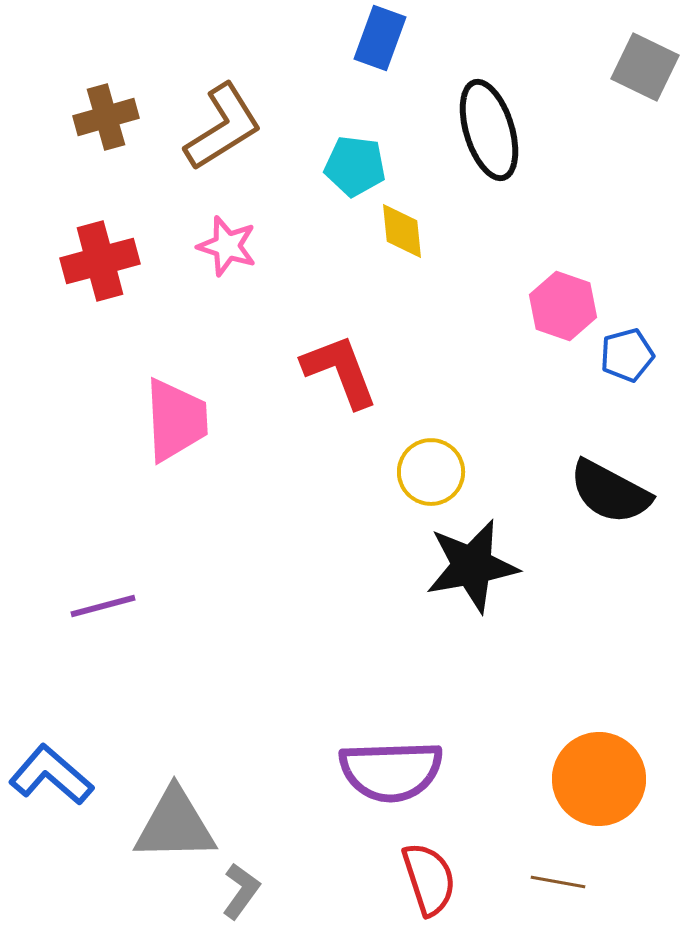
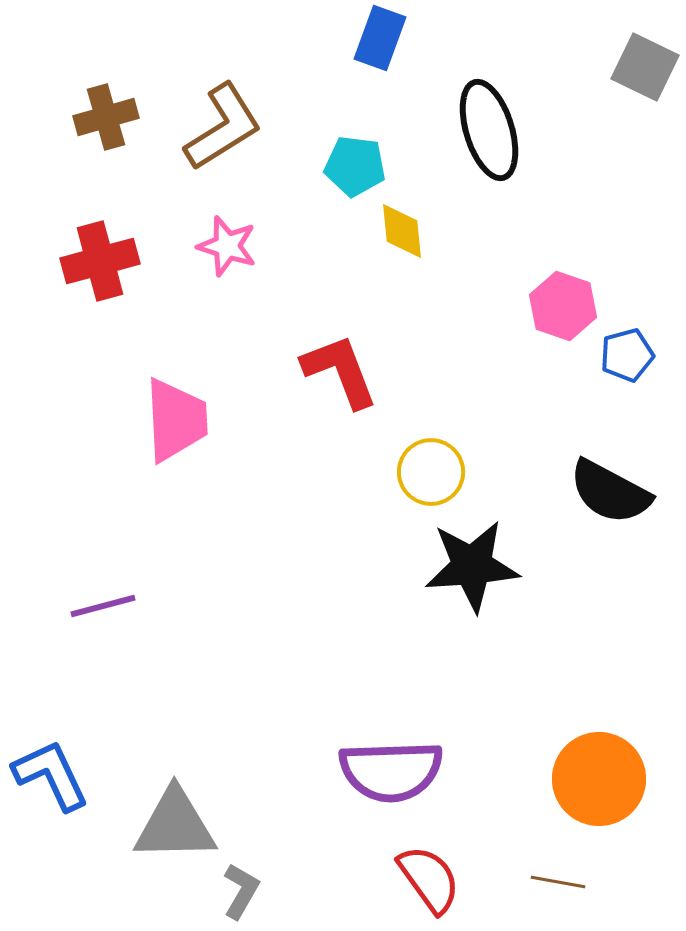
black star: rotated 6 degrees clockwise
blue L-shape: rotated 24 degrees clockwise
red semicircle: rotated 18 degrees counterclockwise
gray L-shape: rotated 6 degrees counterclockwise
